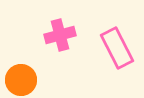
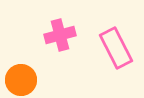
pink rectangle: moved 1 px left
